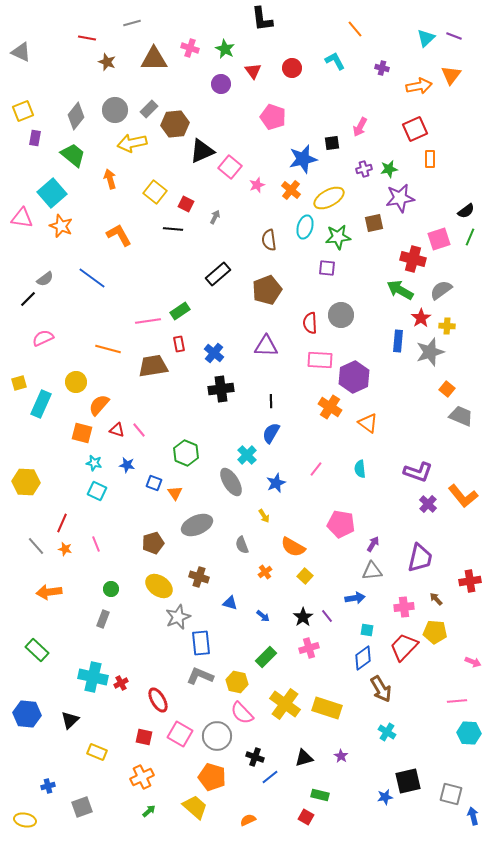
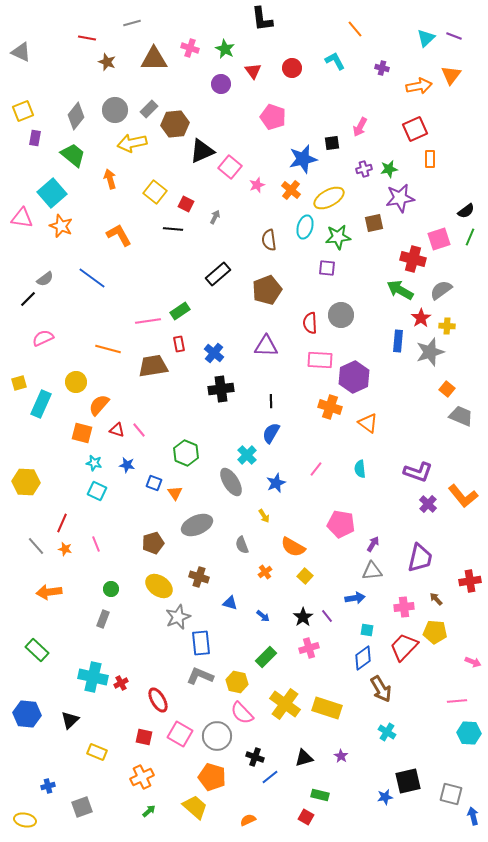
orange cross at (330, 407): rotated 15 degrees counterclockwise
